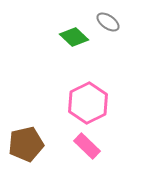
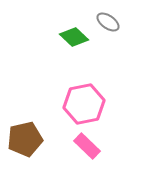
pink hexagon: moved 4 px left, 1 px down; rotated 15 degrees clockwise
brown pentagon: moved 1 px left, 5 px up
